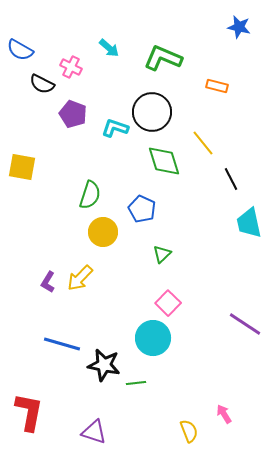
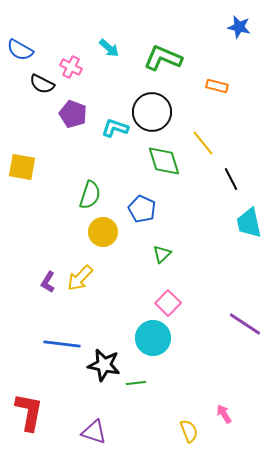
blue line: rotated 9 degrees counterclockwise
